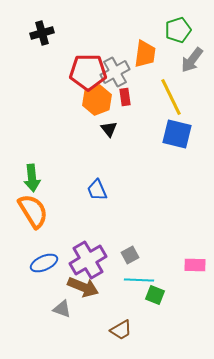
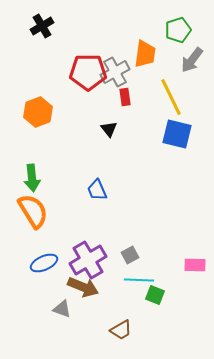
black cross: moved 7 px up; rotated 15 degrees counterclockwise
orange hexagon: moved 59 px left, 12 px down
